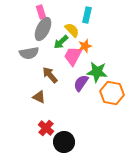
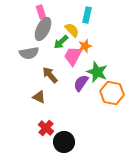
green star: rotated 15 degrees clockwise
